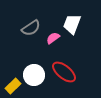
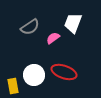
white trapezoid: moved 1 px right, 1 px up
gray semicircle: moved 1 px left, 1 px up
red ellipse: rotated 20 degrees counterclockwise
yellow rectangle: rotated 56 degrees counterclockwise
